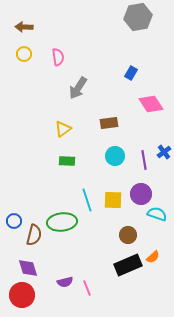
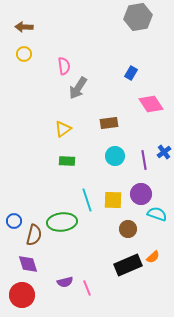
pink semicircle: moved 6 px right, 9 px down
brown circle: moved 6 px up
purple diamond: moved 4 px up
